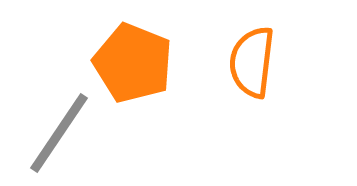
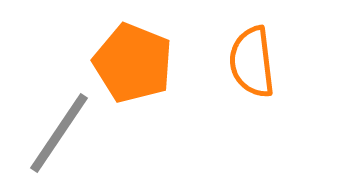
orange semicircle: rotated 14 degrees counterclockwise
